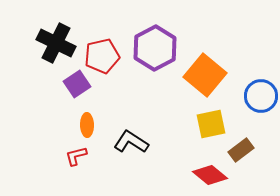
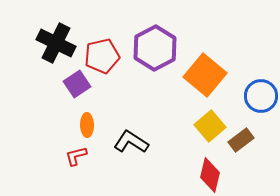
yellow square: moved 1 px left, 2 px down; rotated 28 degrees counterclockwise
brown rectangle: moved 10 px up
red diamond: rotated 64 degrees clockwise
